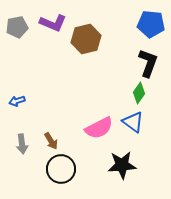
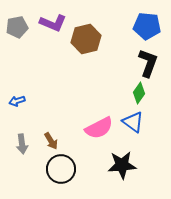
blue pentagon: moved 4 px left, 2 px down
